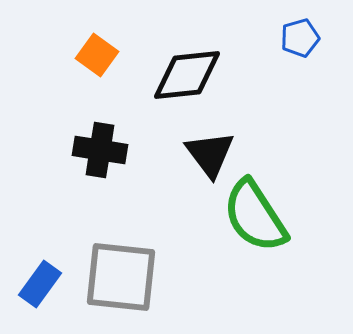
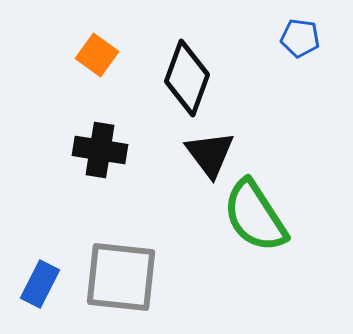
blue pentagon: rotated 24 degrees clockwise
black diamond: moved 3 px down; rotated 64 degrees counterclockwise
blue rectangle: rotated 9 degrees counterclockwise
